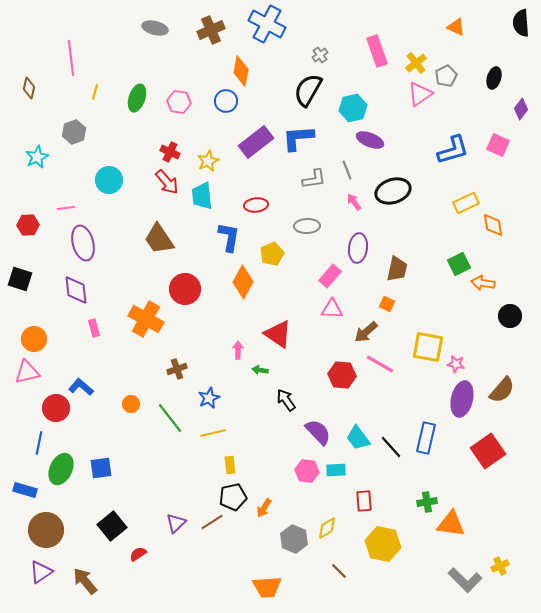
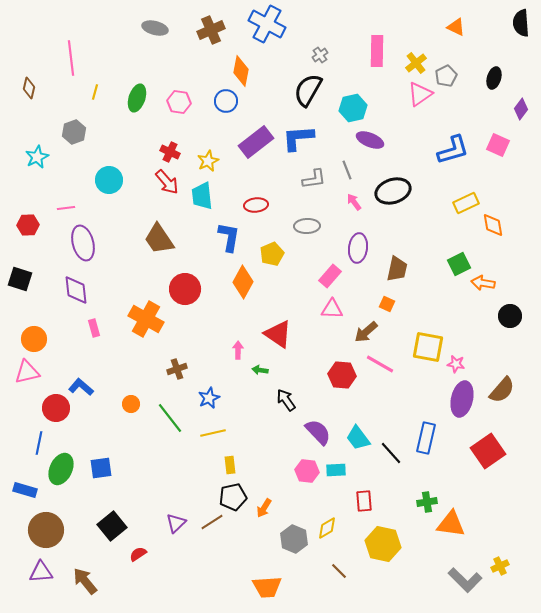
pink rectangle at (377, 51): rotated 20 degrees clockwise
black line at (391, 447): moved 6 px down
purple triangle at (41, 572): rotated 30 degrees clockwise
